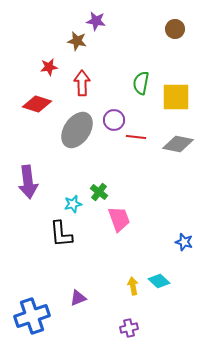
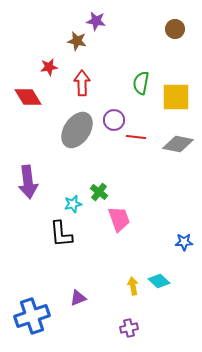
red diamond: moved 9 px left, 7 px up; rotated 40 degrees clockwise
blue star: rotated 18 degrees counterclockwise
